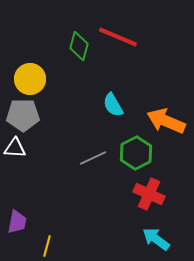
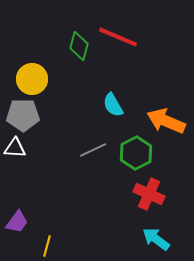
yellow circle: moved 2 px right
gray line: moved 8 px up
purple trapezoid: rotated 25 degrees clockwise
